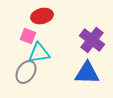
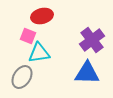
purple cross: rotated 15 degrees clockwise
gray ellipse: moved 4 px left, 5 px down
